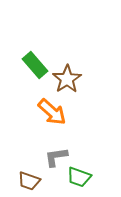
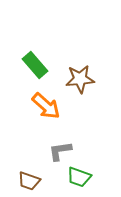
brown star: moved 13 px right; rotated 28 degrees clockwise
orange arrow: moved 6 px left, 6 px up
gray L-shape: moved 4 px right, 6 px up
